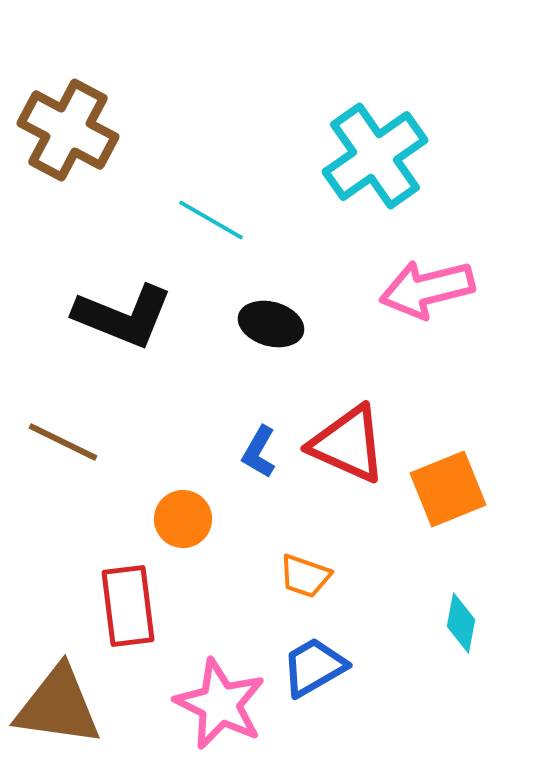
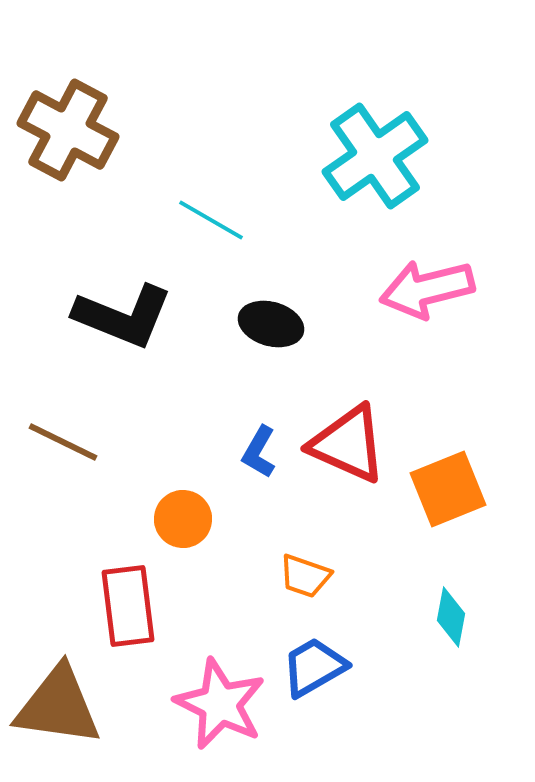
cyan diamond: moved 10 px left, 6 px up
